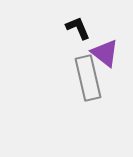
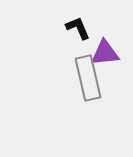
purple triangle: rotated 44 degrees counterclockwise
